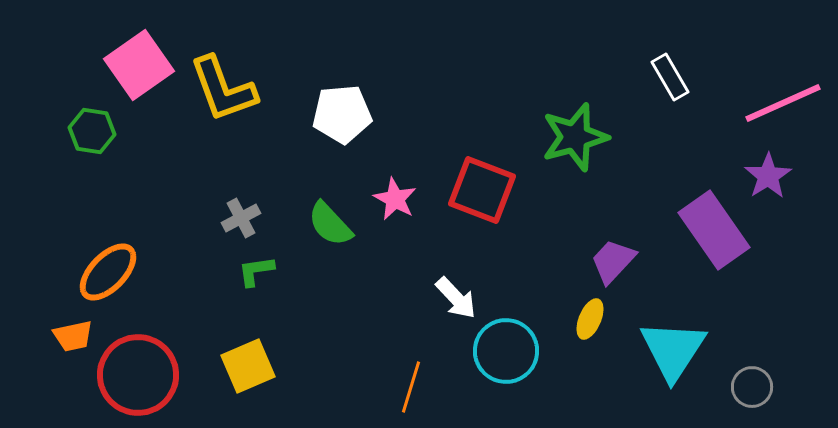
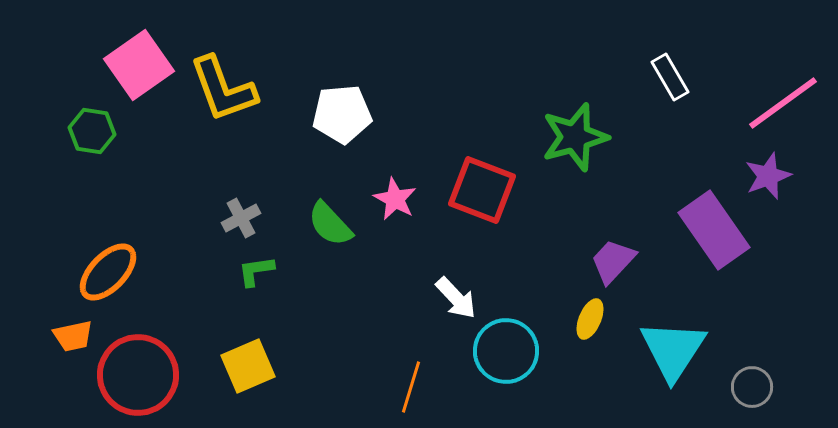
pink line: rotated 12 degrees counterclockwise
purple star: rotated 12 degrees clockwise
